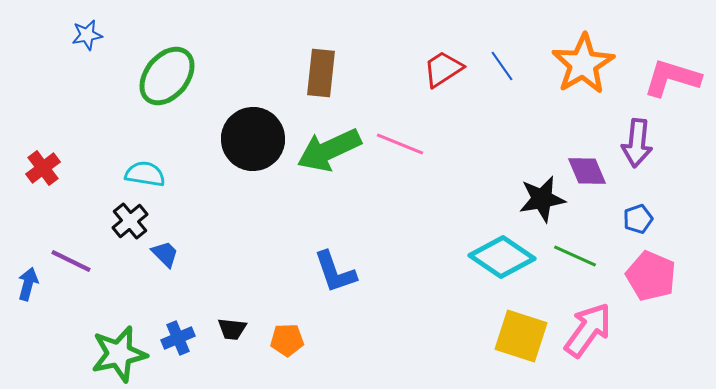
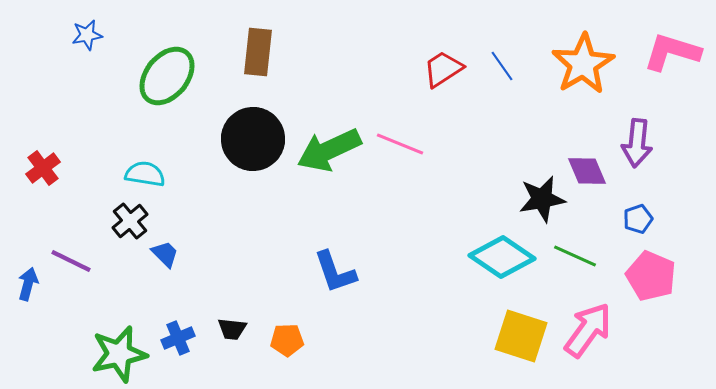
brown rectangle: moved 63 px left, 21 px up
pink L-shape: moved 26 px up
